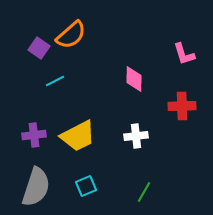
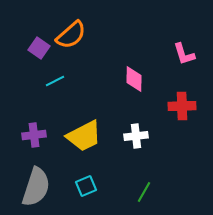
yellow trapezoid: moved 6 px right
